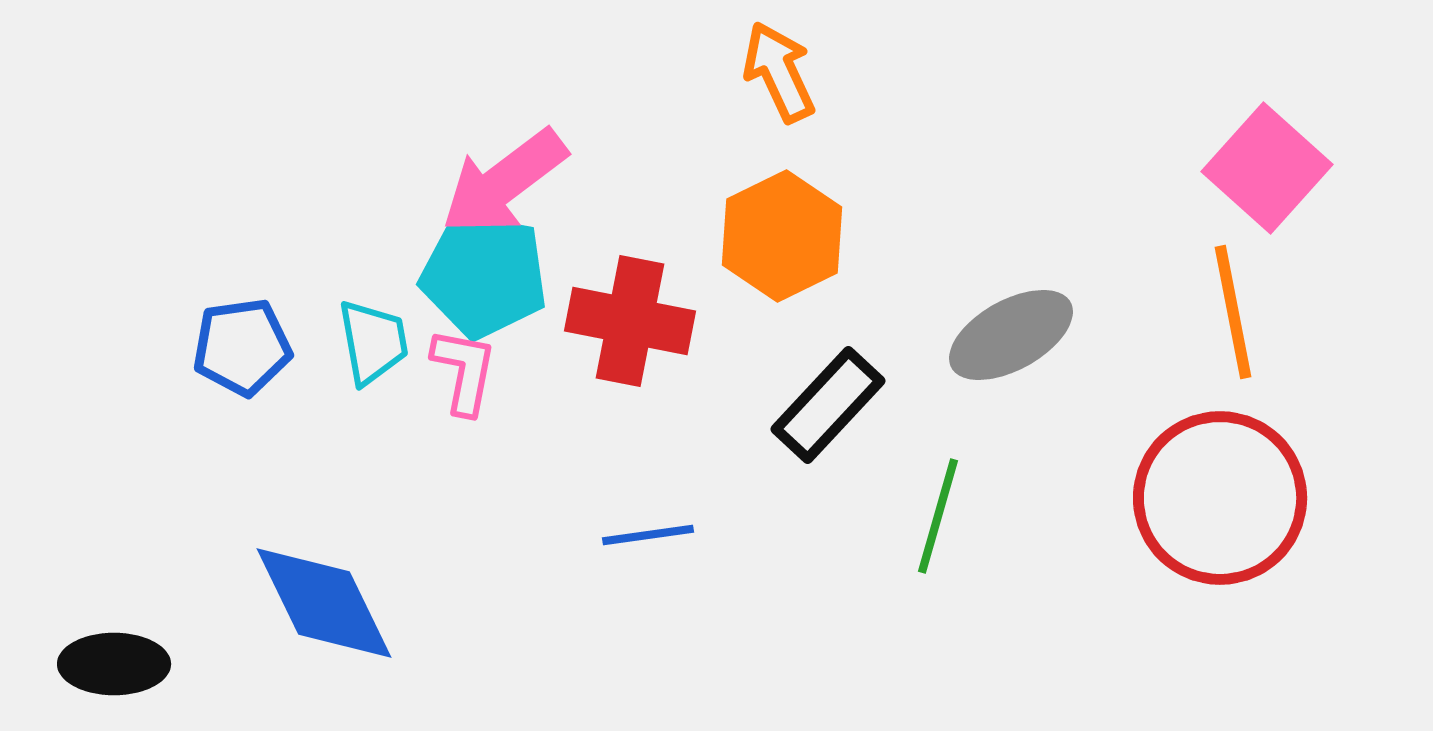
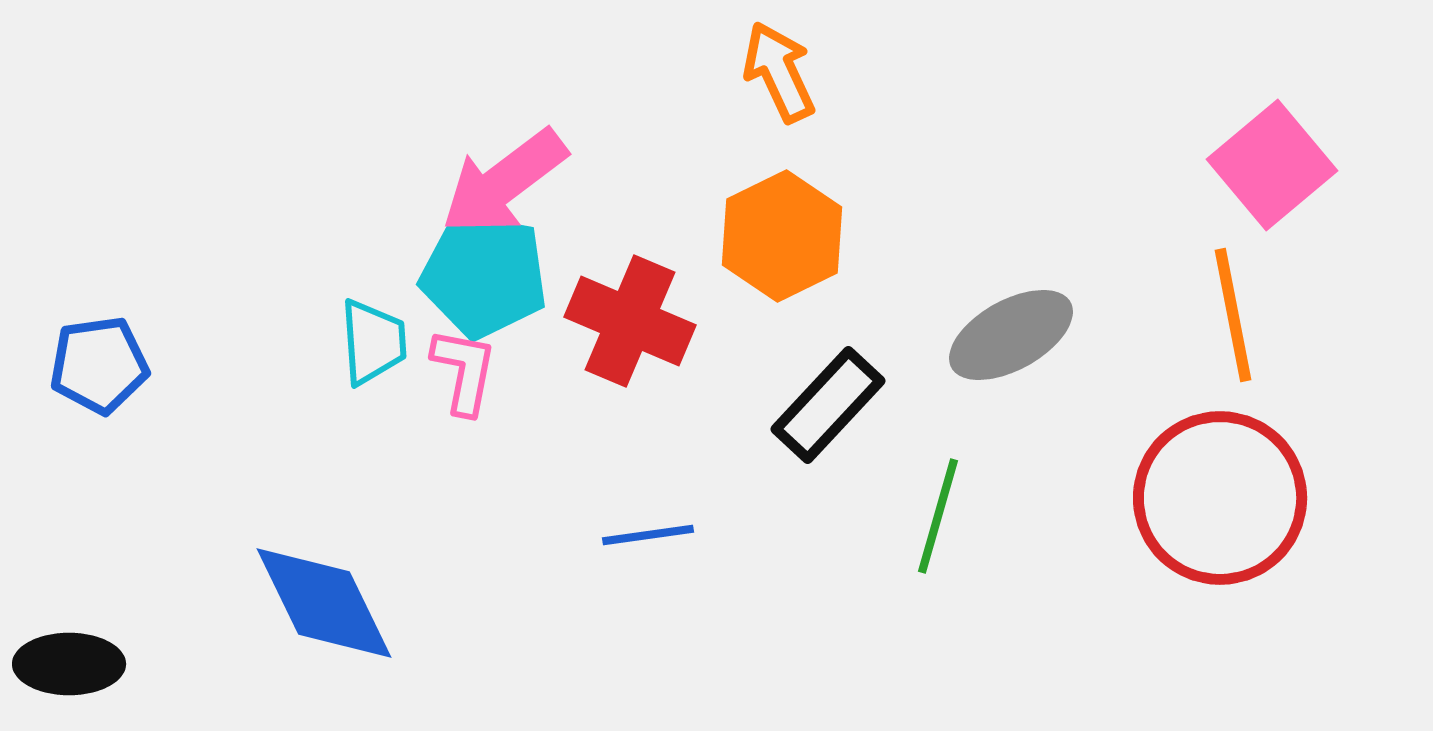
pink square: moved 5 px right, 3 px up; rotated 8 degrees clockwise
orange line: moved 3 px down
red cross: rotated 12 degrees clockwise
cyan trapezoid: rotated 6 degrees clockwise
blue pentagon: moved 143 px left, 18 px down
black ellipse: moved 45 px left
